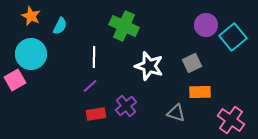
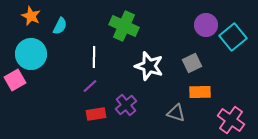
purple cross: moved 1 px up
